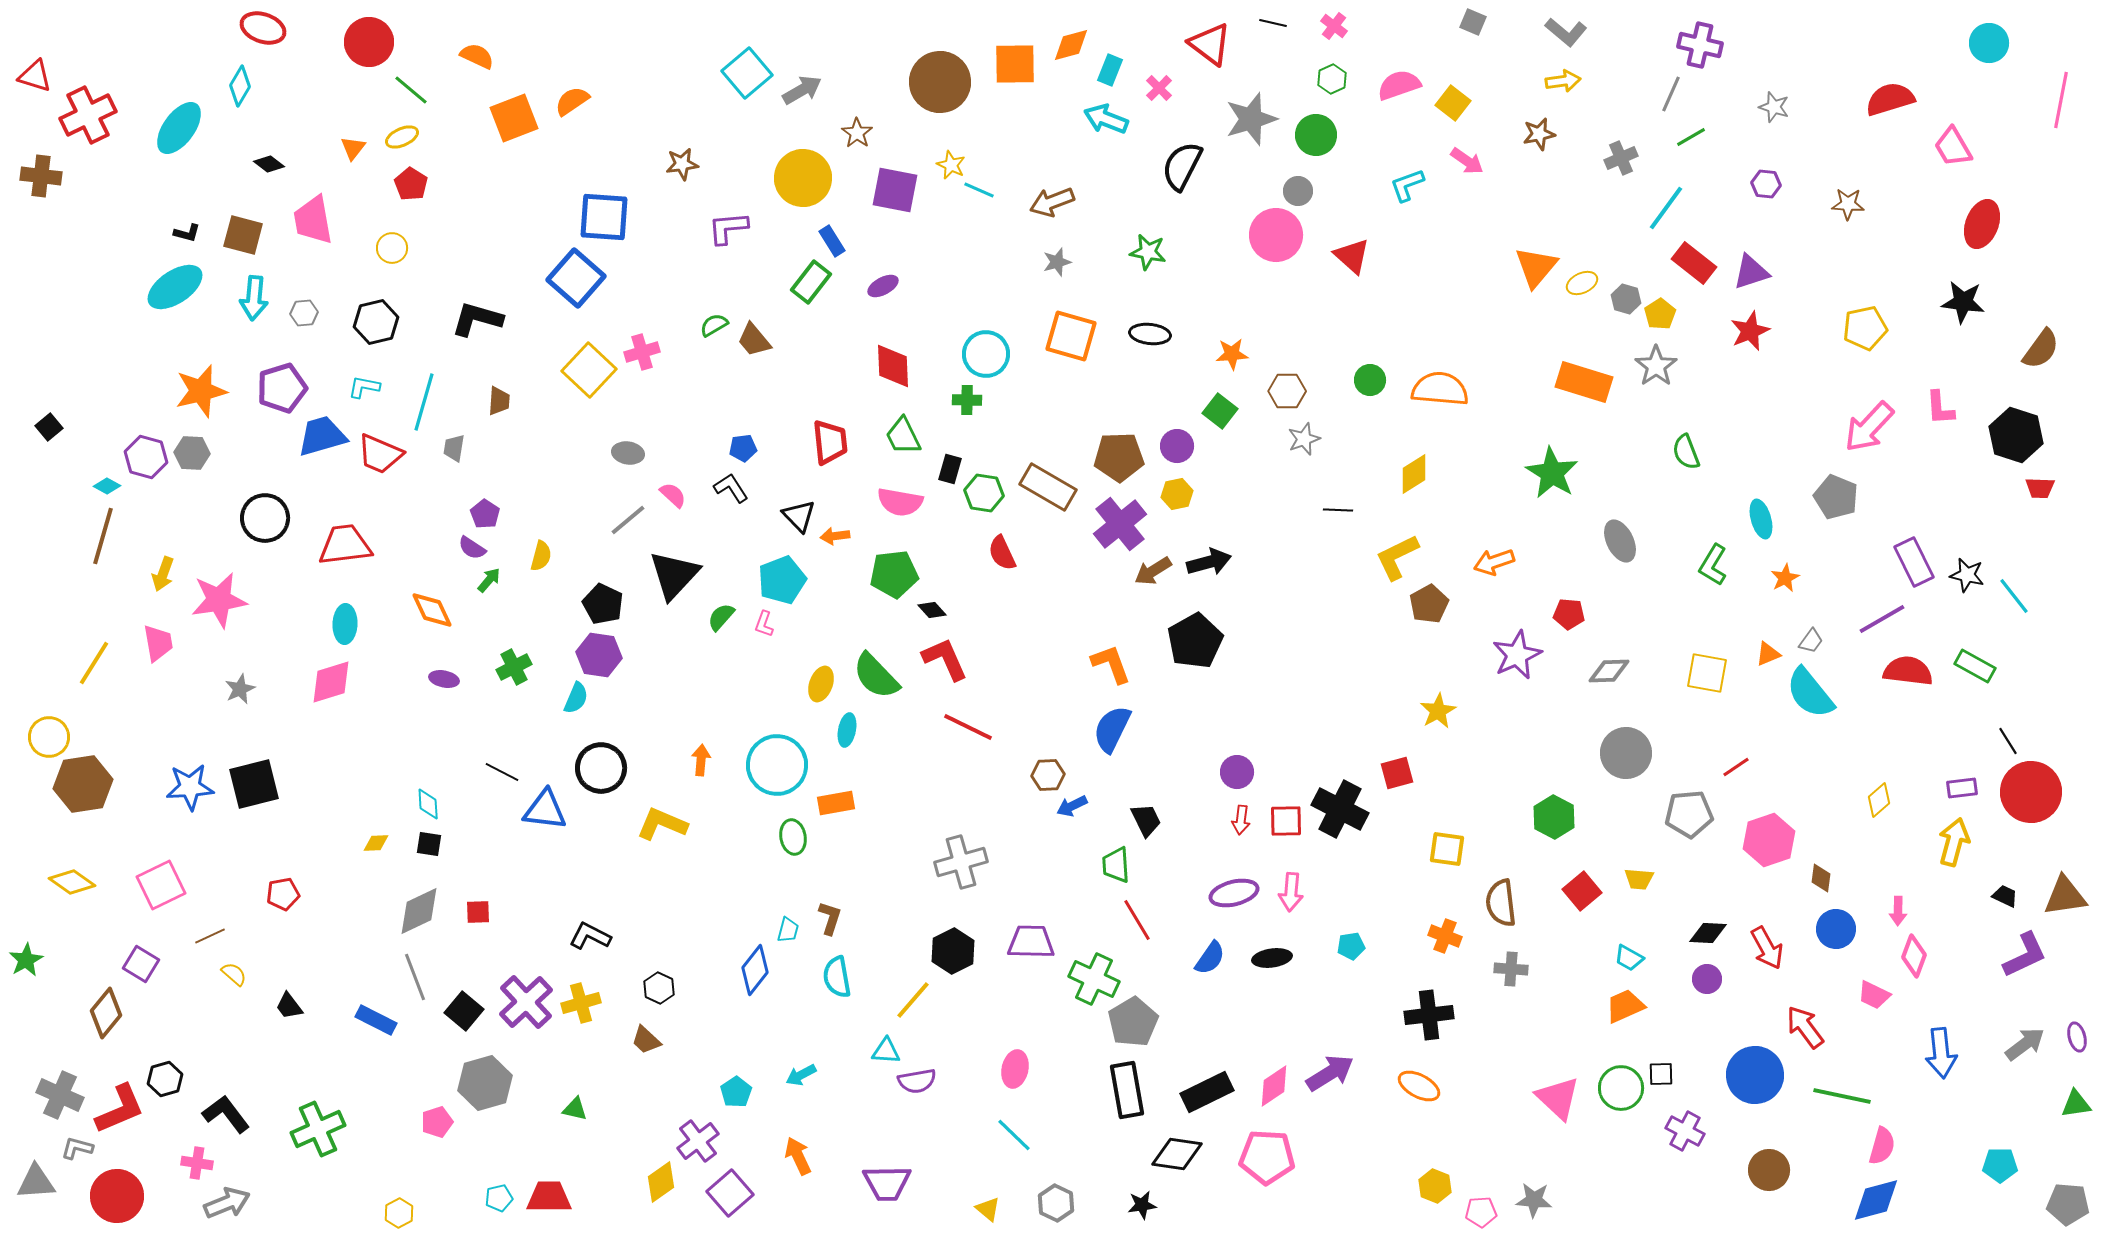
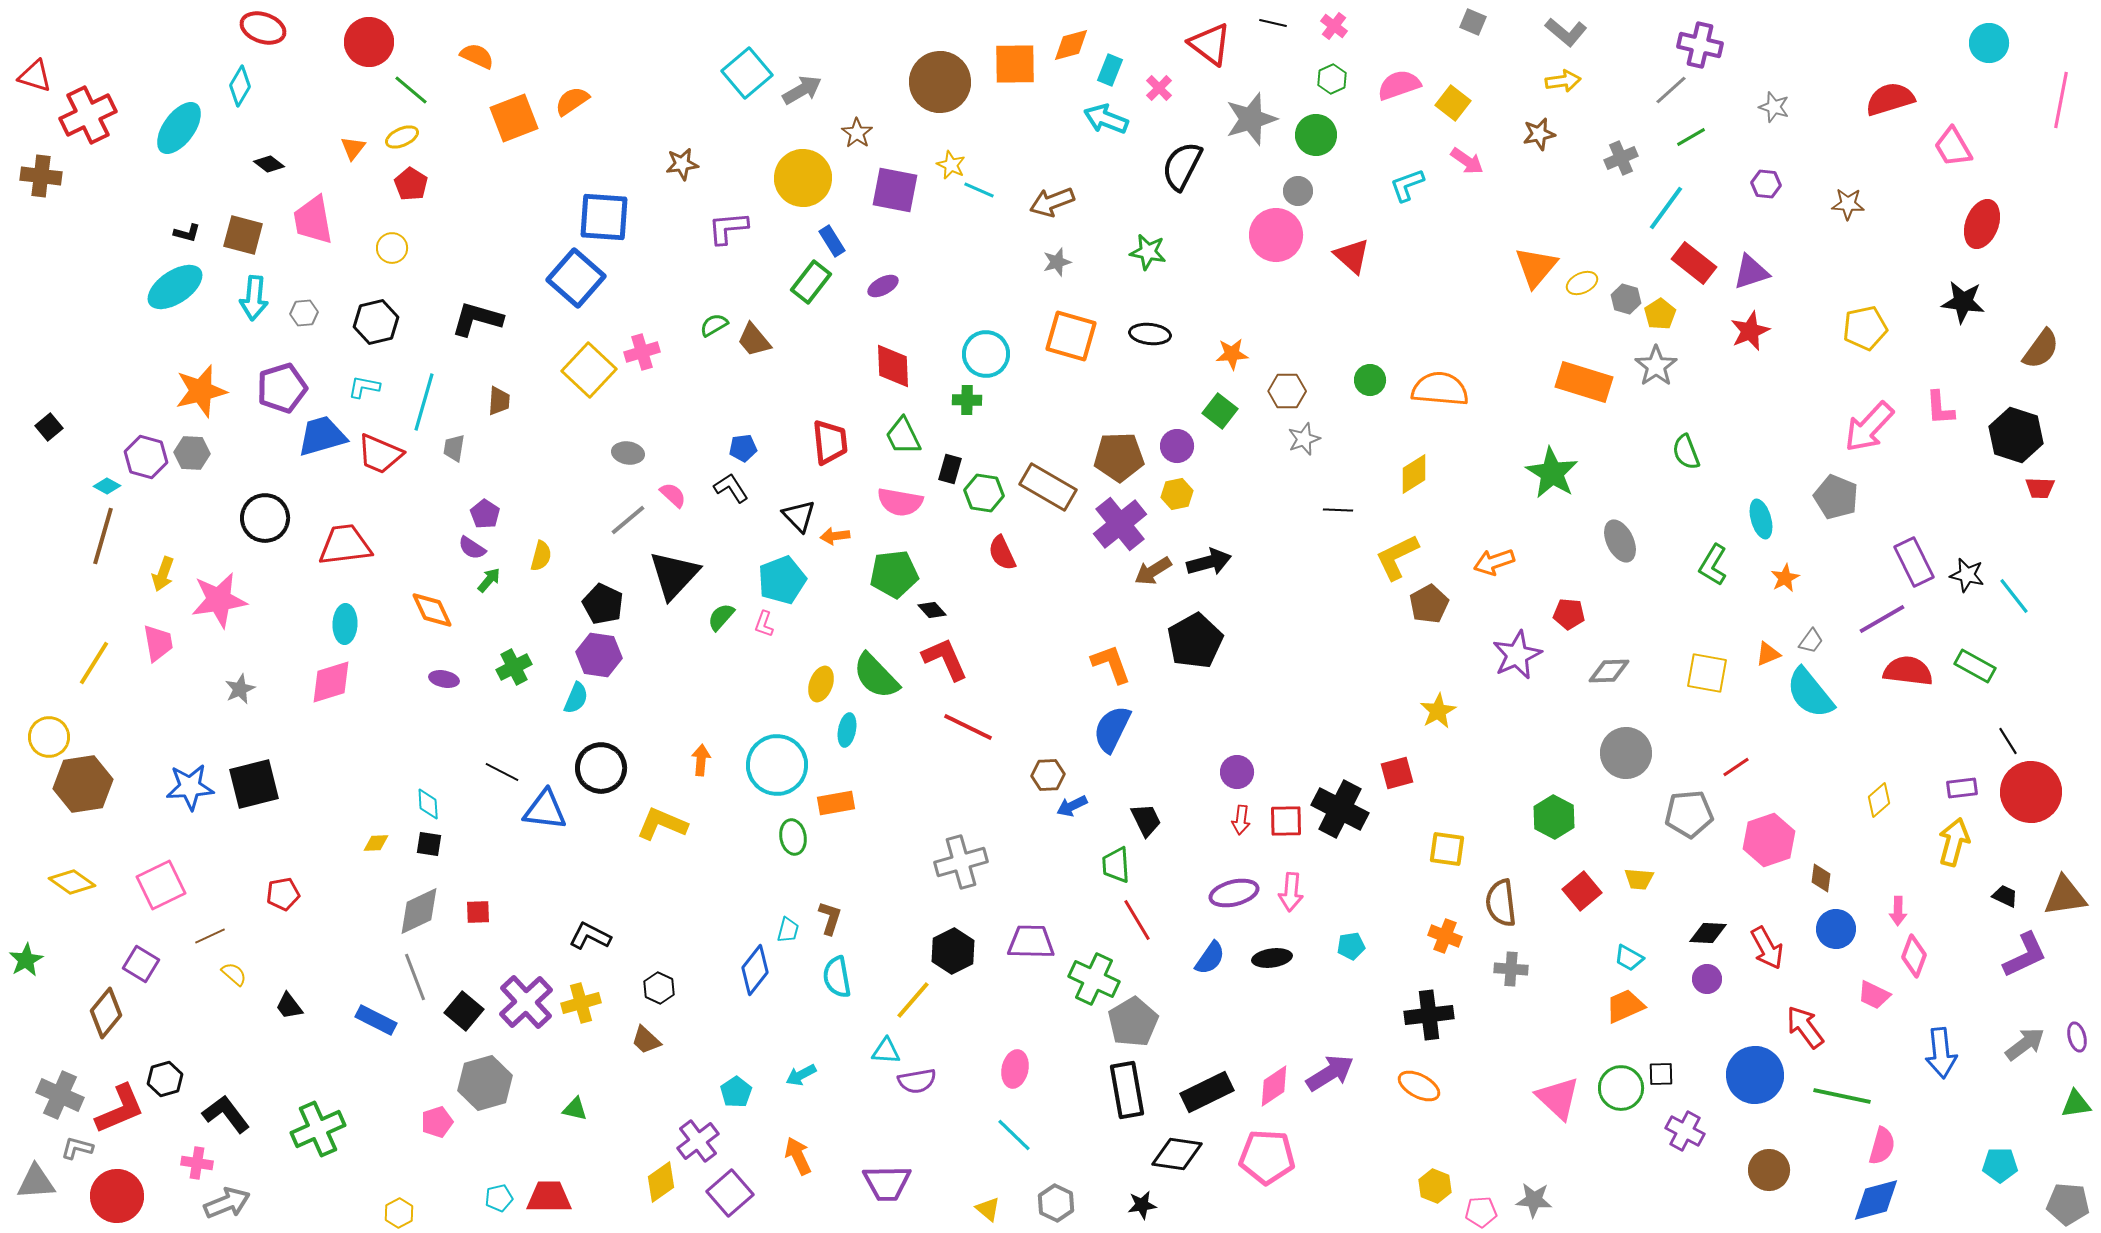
gray line at (1671, 94): moved 4 px up; rotated 24 degrees clockwise
